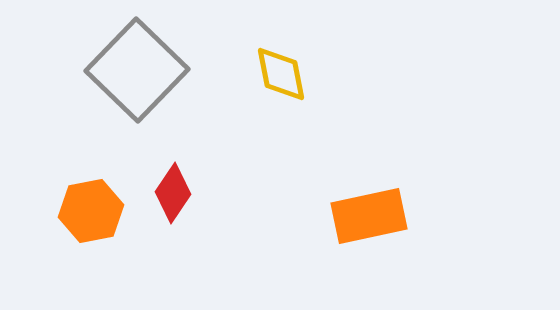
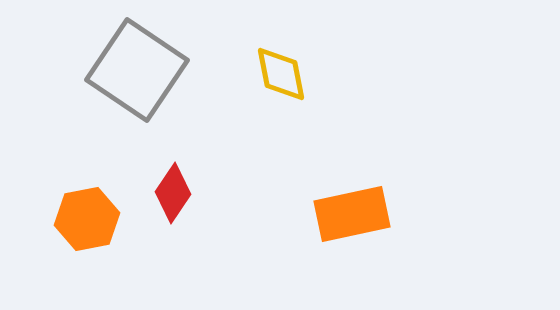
gray square: rotated 10 degrees counterclockwise
orange hexagon: moved 4 px left, 8 px down
orange rectangle: moved 17 px left, 2 px up
